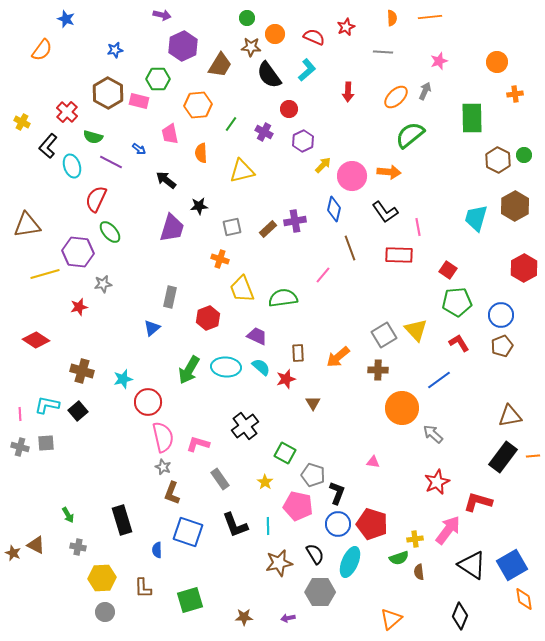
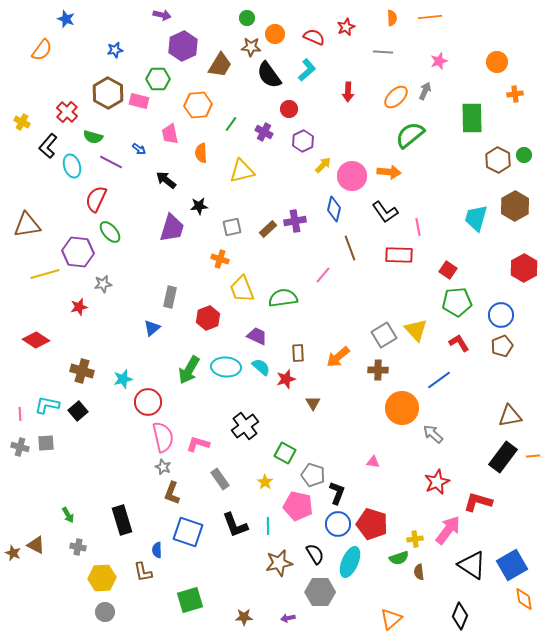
brown L-shape at (143, 588): moved 16 px up; rotated 10 degrees counterclockwise
